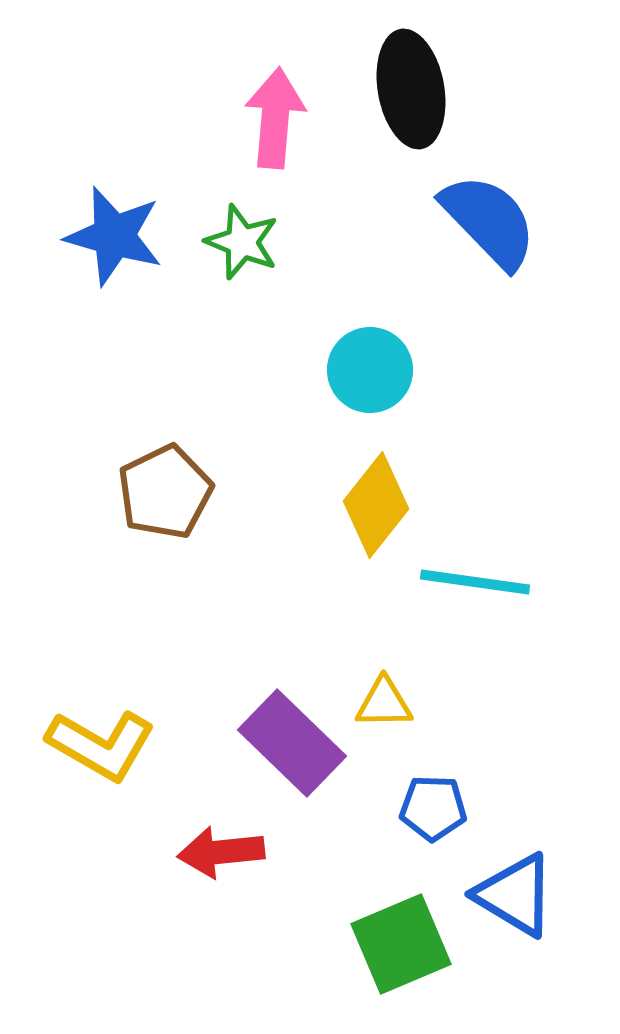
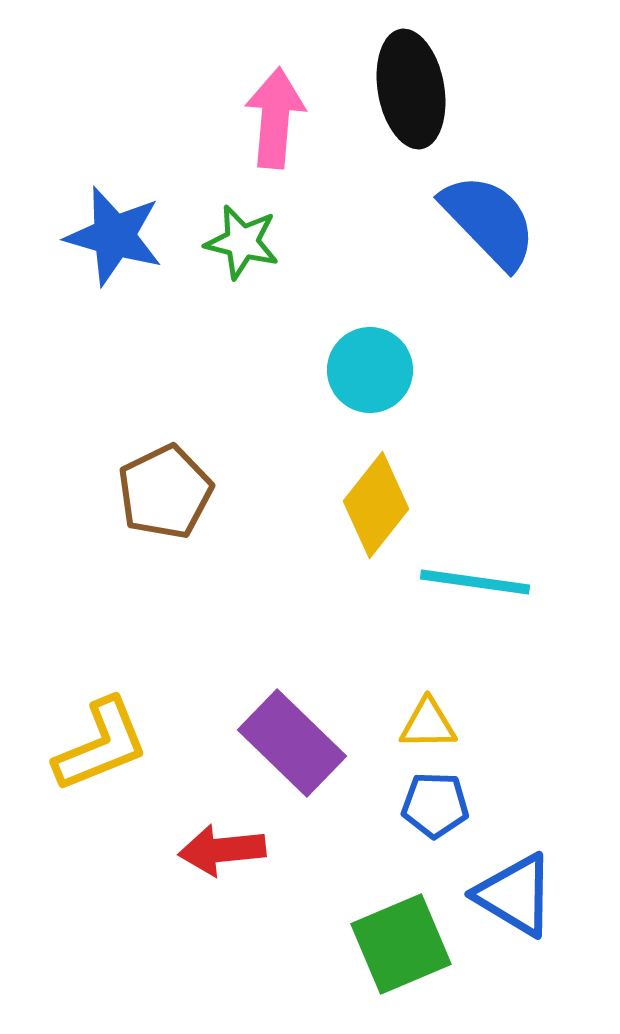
green star: rotated 8 degrees counterclockwise
yellow triangle: moved 44 px right, 21 px down
yellow L-shape: rotated 52 degrees counterclockwise
blue pentagon: moved 2 px right, 3 px up
red arrow: moved 1 px right, 2 px up
